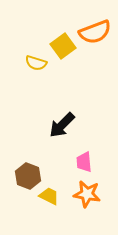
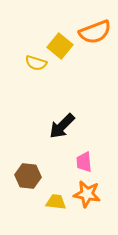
yellow square: moved 3 px left; rotated 15 degrees counterclockwise
black arrow: moved 1 px down
brown hexagon: rotated 15 degrees counterclockwise
yellow trapezoid: moved 7 px right, 6 px down; rotated 20 degrees counterclockwise
